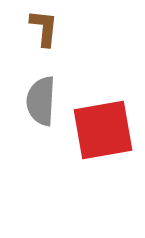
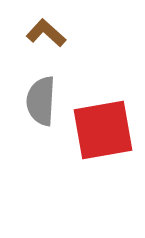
brown L-shape: moved 2 px right, 5 px down; rotated 54 degrees counterclockwise
